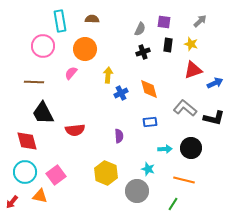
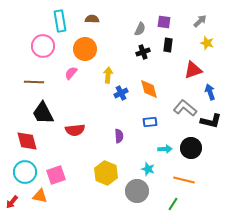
yellow star: moved 16 px right, 1 px up
blue arrow: moved 5 px left, 9 px down; rotated 84 degrees counterclockwise
black L-shape: moved 3 px left, 3 px down
pink square: rotated 18 degrees clockwise
